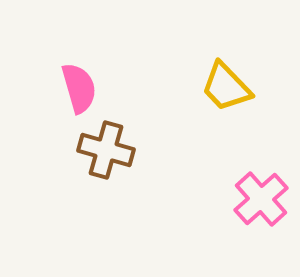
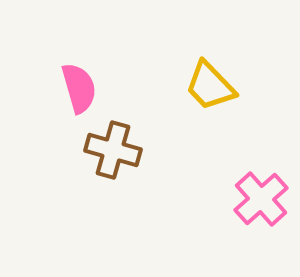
yellow trapezoid: moved 16 px left, 1 px up
brown cross: moved 7 px right
